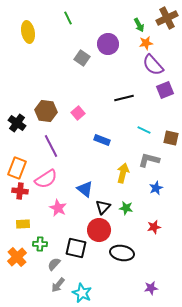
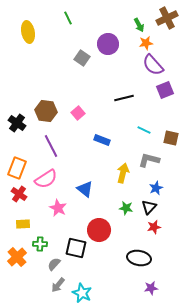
red cross: moved 1 px left, 3 px down; rotated 28 degrees clockwise
black triangle: moved 46 px right
black ellipse: moved 17 px right, 5 px down
